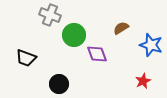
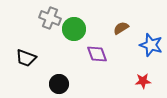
gray cross: moved 3 px down
green circle: moved 6 px up
red star: rotated 21 degrees clockwise
